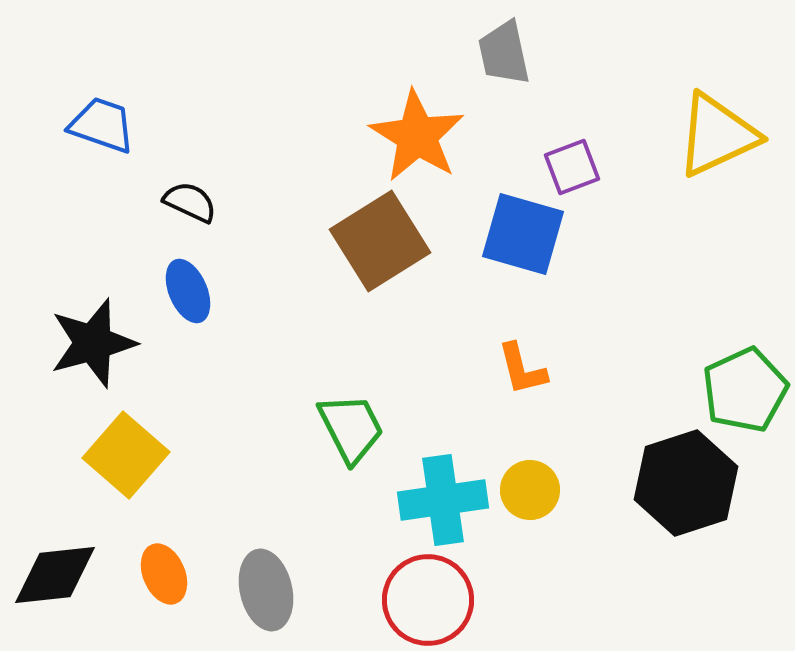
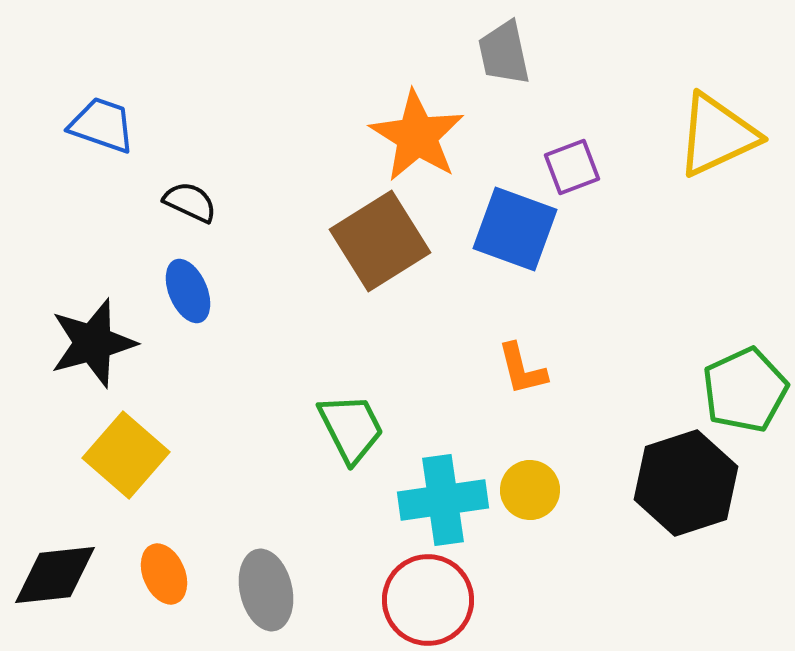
blue square: moved 8 px left, 5 px up; rotated 4 degrees clockwise
